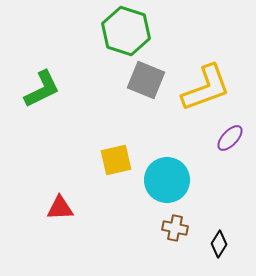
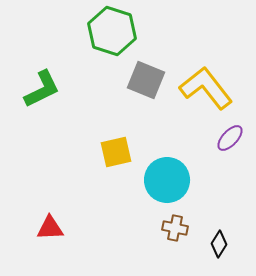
green hexagon: moved 14 px left
yellow L-shape: rotated 108 degrees counterclockwise
yellow square: moved 8 px up
red triangle: moved 10 px left, 20 px down
